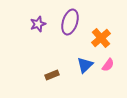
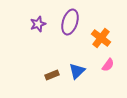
orange cross: rotated 12 degrees counterclockwise
blue triangle: moved 8 px left, 6 px down
